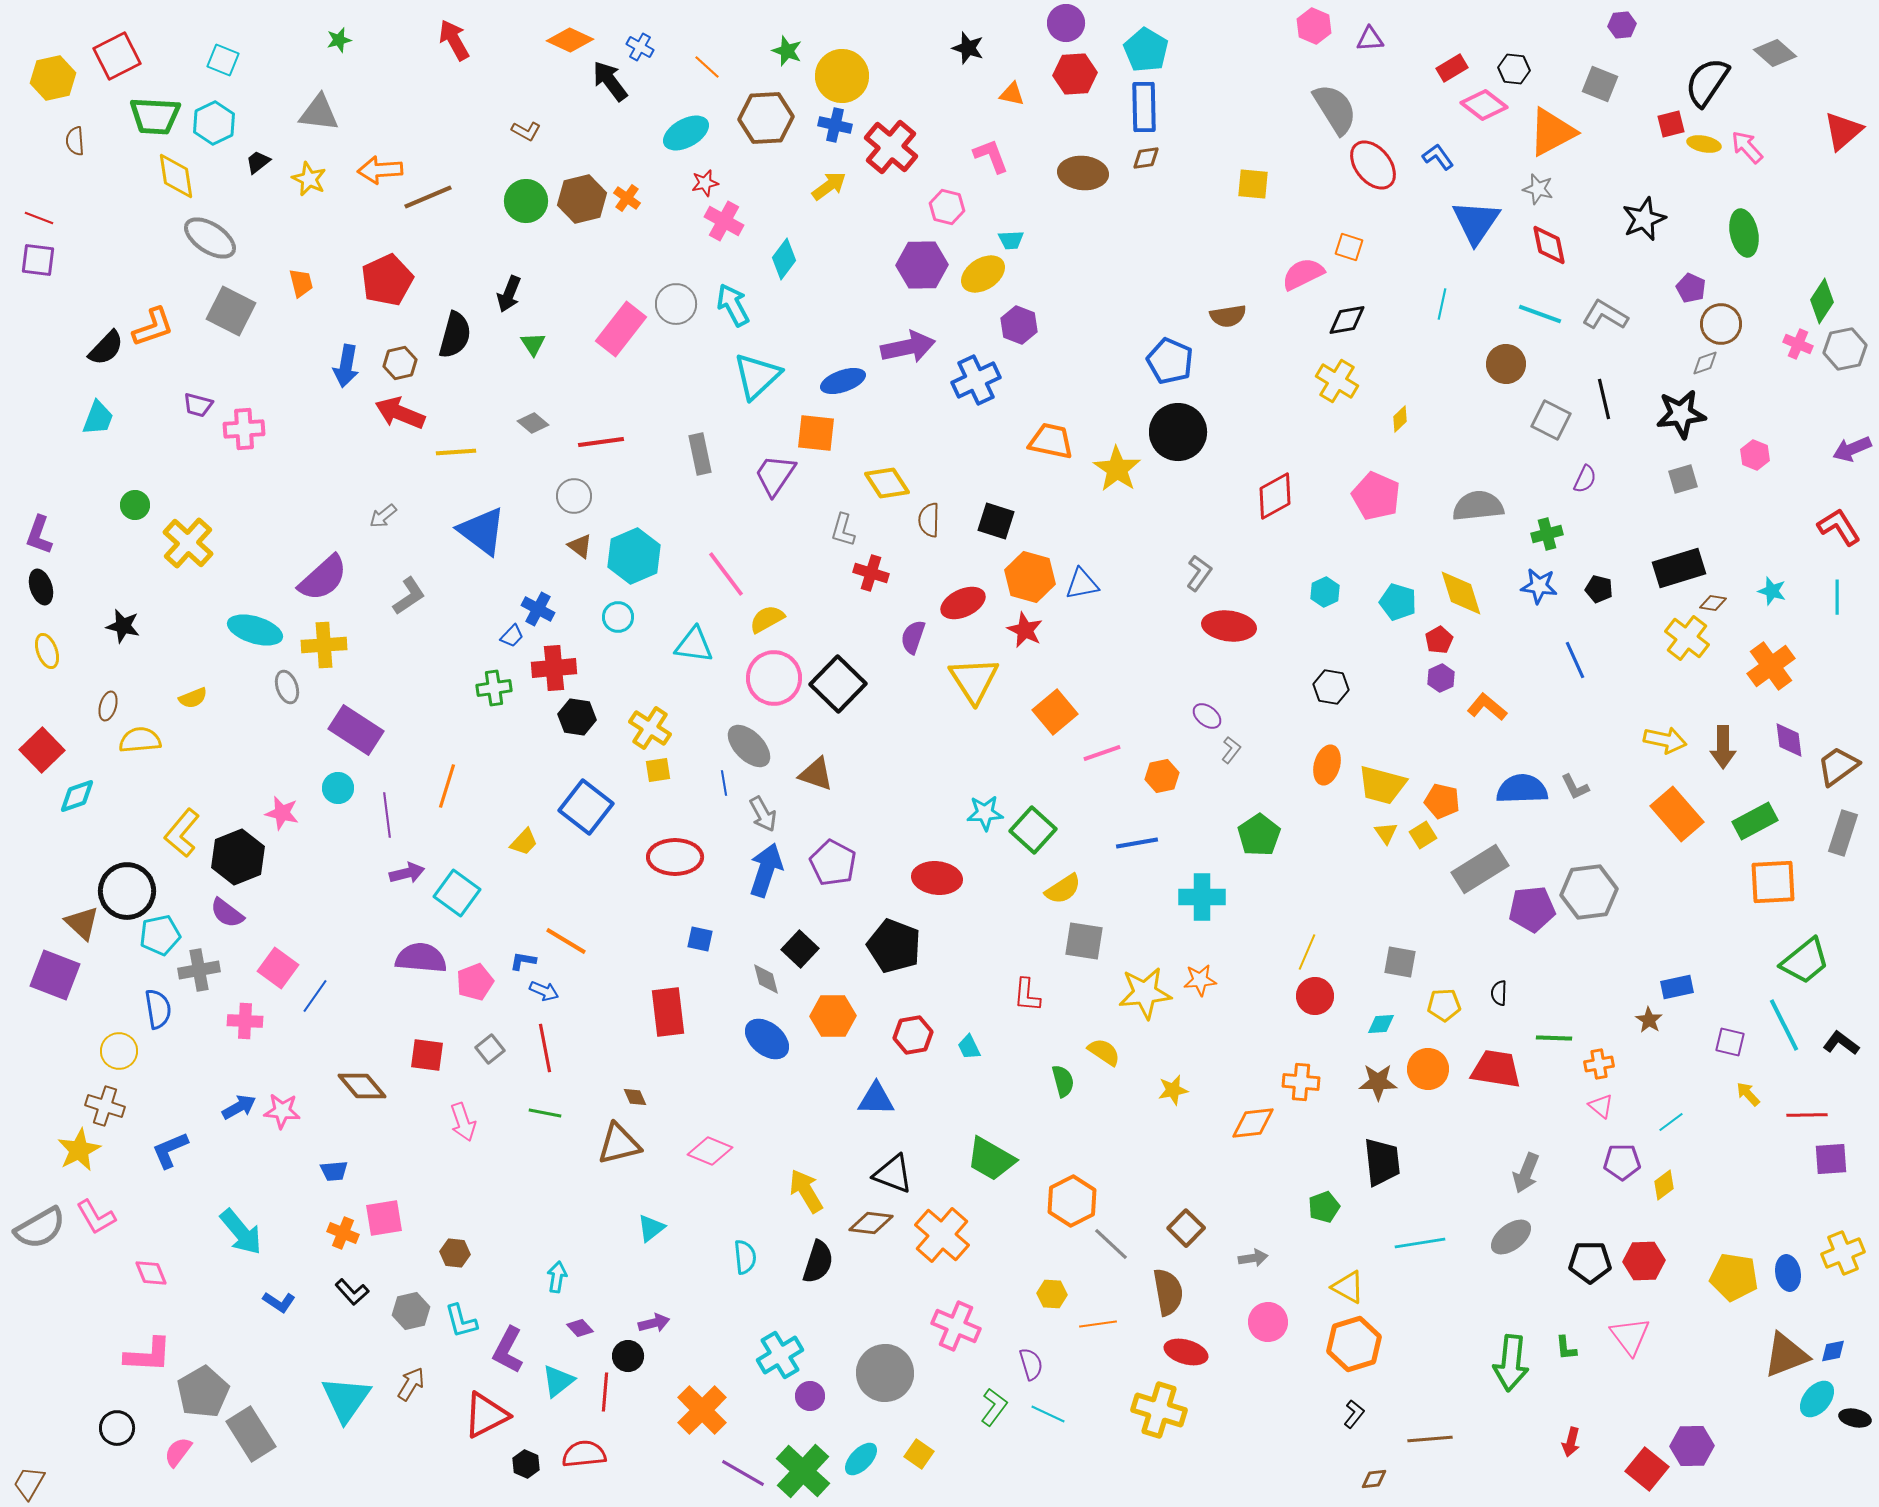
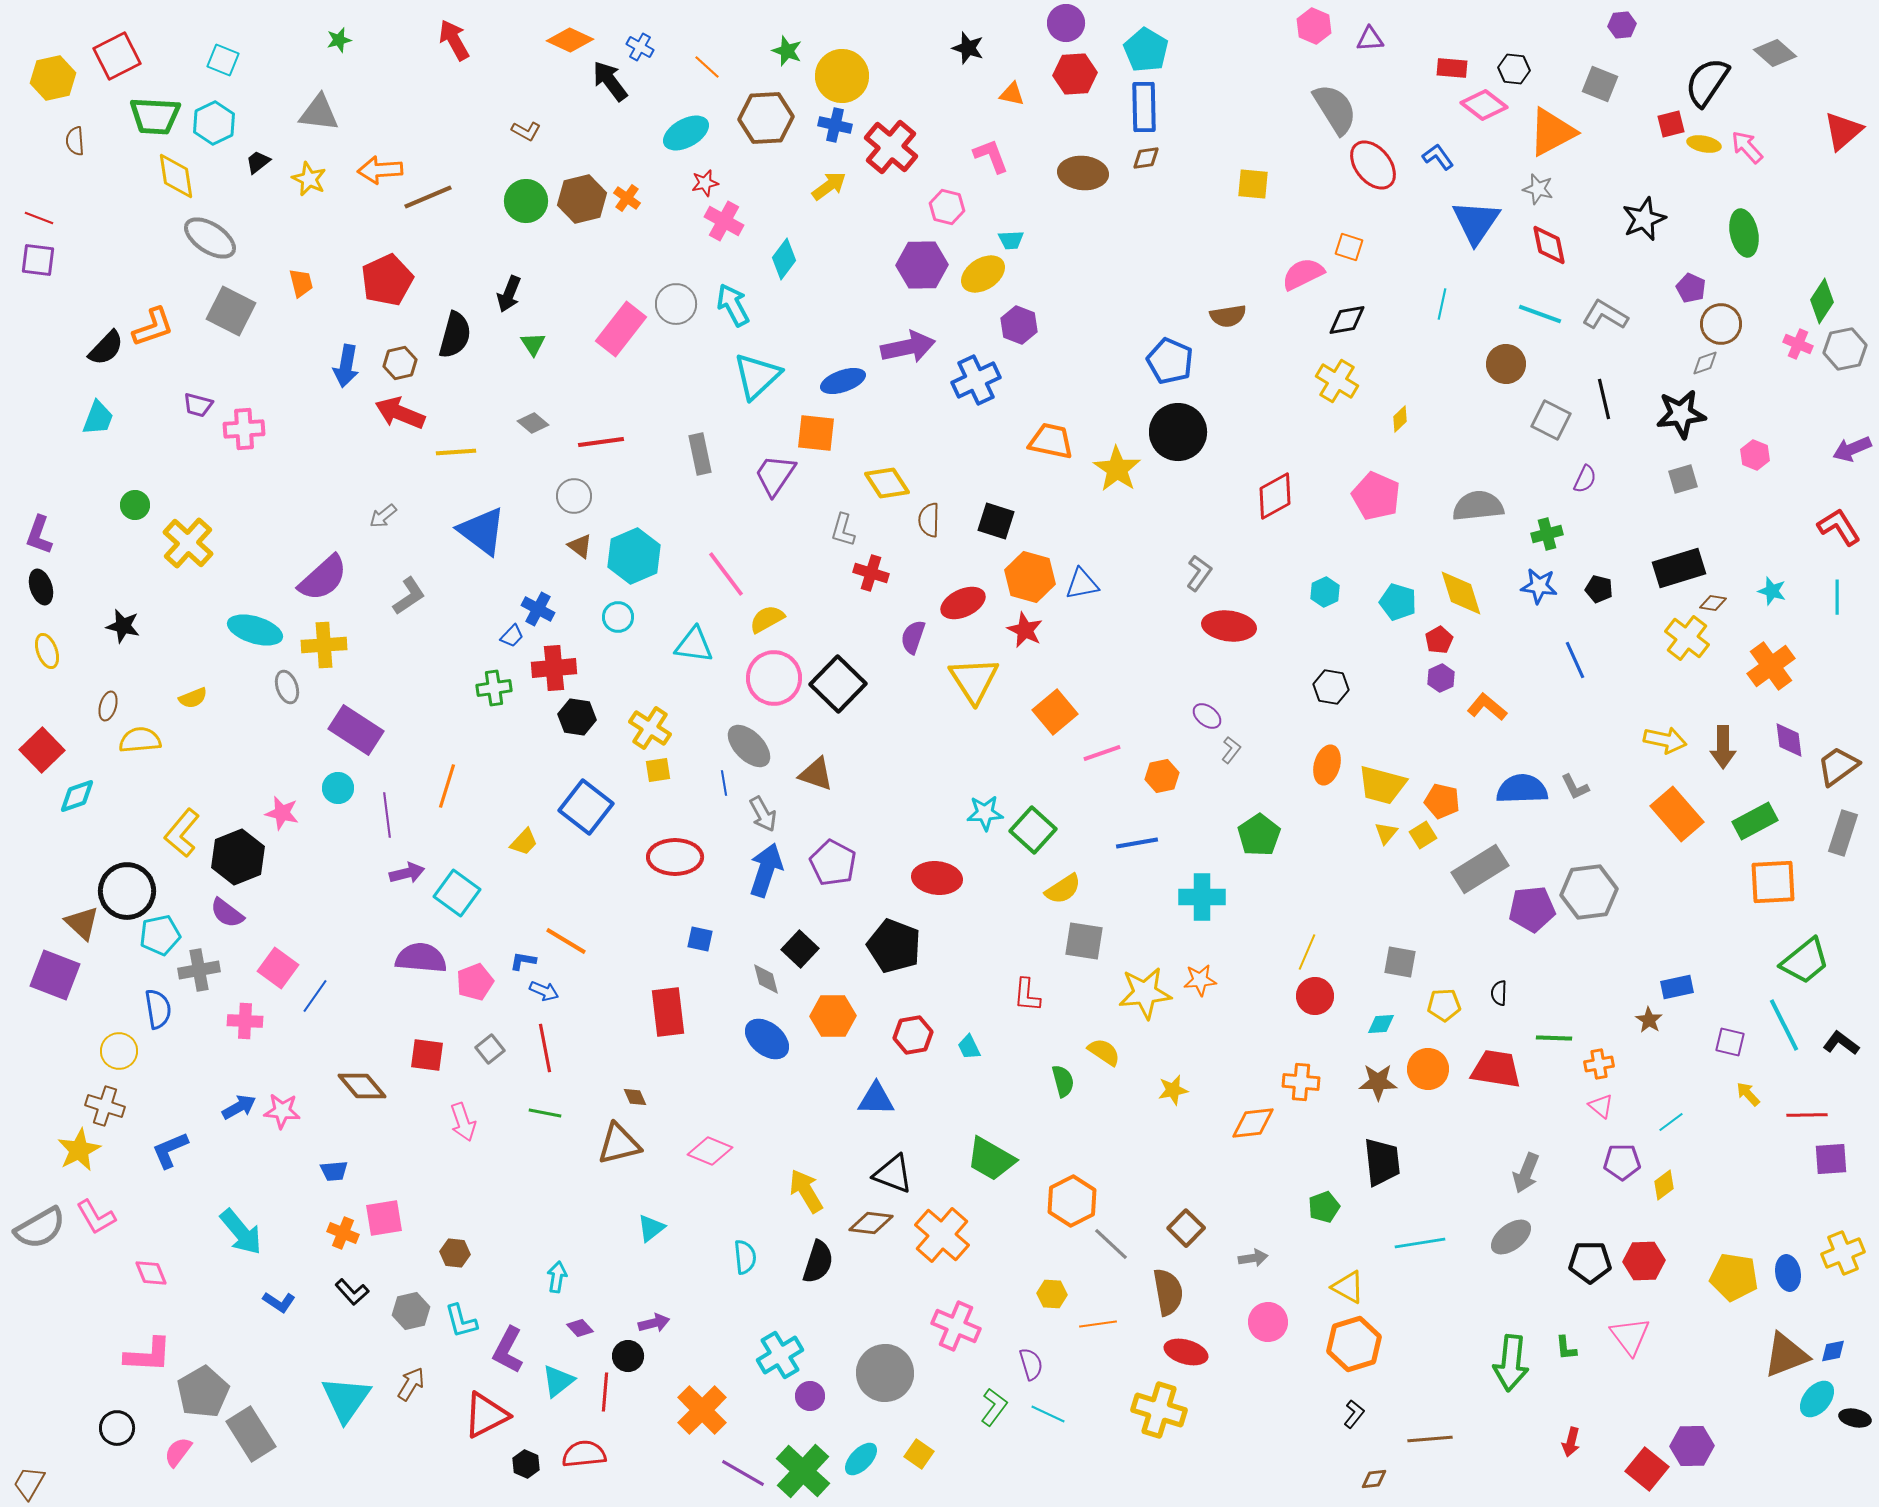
red rectangle at (1452, 68): rotated 36 degrees clockwise
yellow triangle at (1386, 833): rotated 15 degrees clockwise
